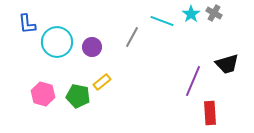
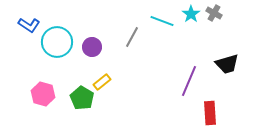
blue L-shape: moved 2 px right, 1 px down; rotated 50 degrees counterclockwise
purple line: moved 4 px left
green pentagon: moved 4 px right, 2 px down; rotated 20 degrees clockwise
